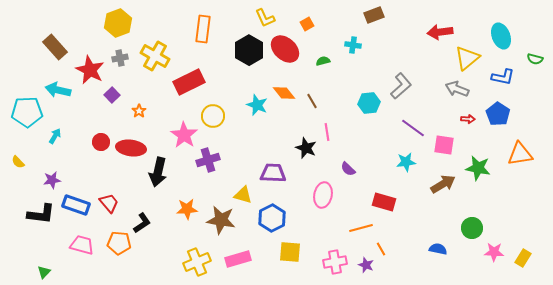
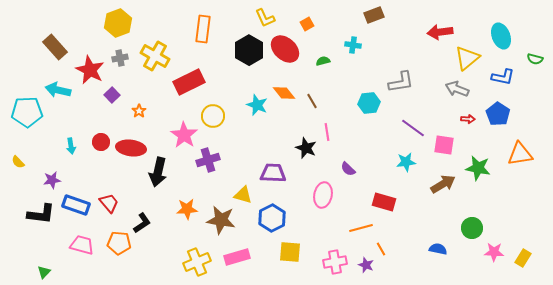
gray L-shape at (401, 86): moved 4 px up; rotated 32 degrees clockwise
cyan arrow at (55, 136): moved 16 px right, 10 px down; rotated 140 degrees clockwise
pink rectangle at (238, 259): moved 1 px left, 2 px up
